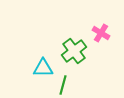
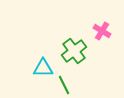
pink cross: moved 1 px right, 2 px up
green line: moved 1 px right; rotated 42 degrees counterclockwise
